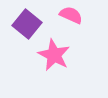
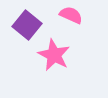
purple square: moved 1 px down
